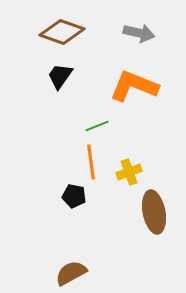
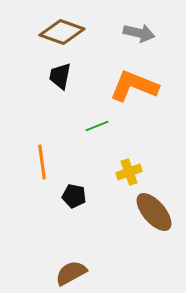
black trapezoid: rotated 24 degrees counterclockwise
orange line: moved 49 px left
brown ellipse: rotated 30 degrees counterclockwise
